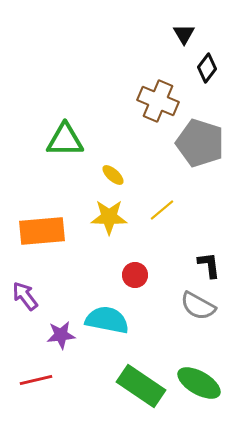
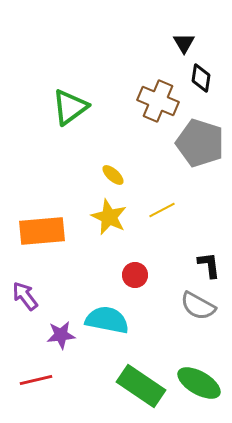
black triangle: moved 9 px down
black diamond: moved 6 px left, 10 px down; rotated 28 degrees counterclockwise
green triangle: moved 5 px right, 33 px up; rotated 36 degrees counterclockwise
yellow line: rotated 12 degrees clockwise
yellow star: rotated 24 degrees clockwise
